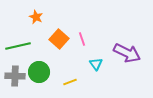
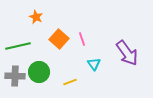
purple arrow: rotated 28 degrees clockwise
cyan triangle: moved 2 px left
